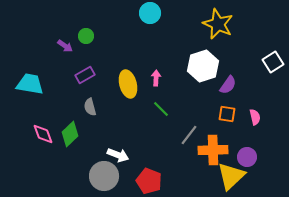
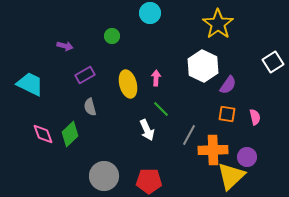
yellow star: rotated 12 degrees clockwise
green circle: moved 26 px right
purple arrow: rotated 21 degrees counterclockwise
white hexagon: rotated 16 degrees counterclockwise
cyan trapezoid: rotated 16 degrees clockwise
gray line: rotated 10 degrees counterclockwise
white arrow: moved 29 px right, 25 px up; rotated 45 degrees clockwise
red pentagon: rotated 20 degrees counterclockwise
